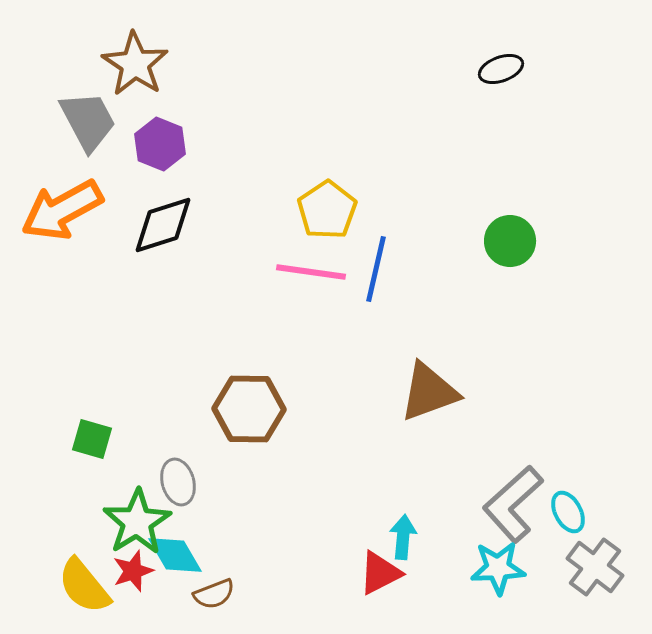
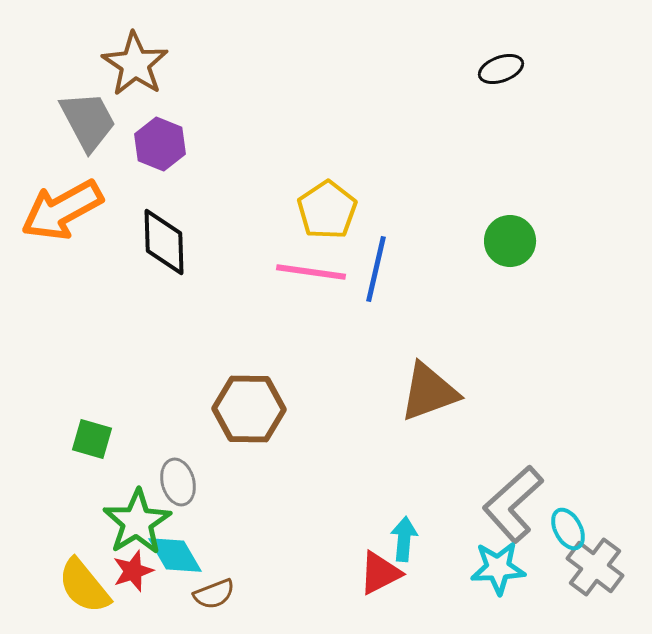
black diamond: moved 1 px right, 17 px down; rotated 74 degrees counterclockwise
cyan ellipse: moved 17 px down
cyan arrow: moved 1 px right, 2 px down
